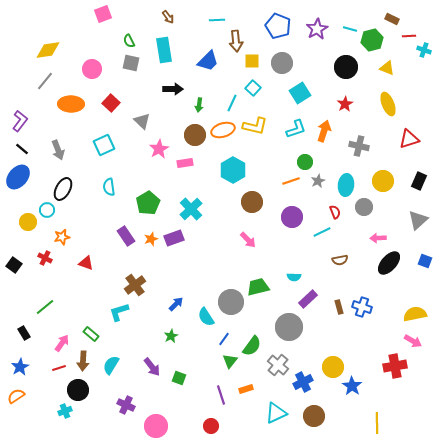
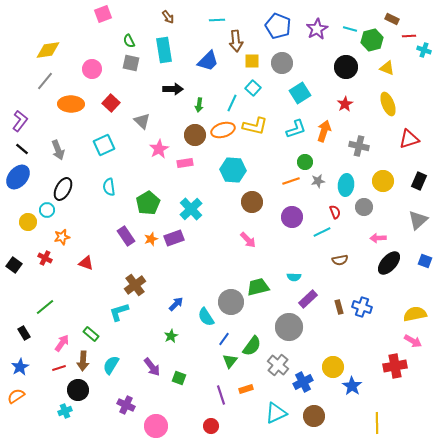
cyan hexagon at (233, 170): rotated 25 degrees counterclockwise
gray star at (318, 181): rotated 16 degrees clockwise
